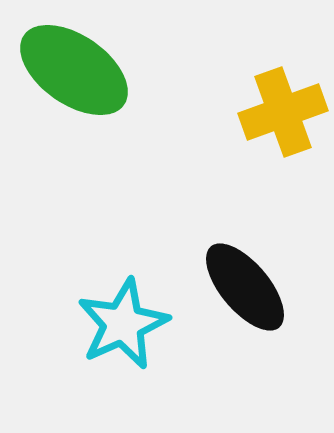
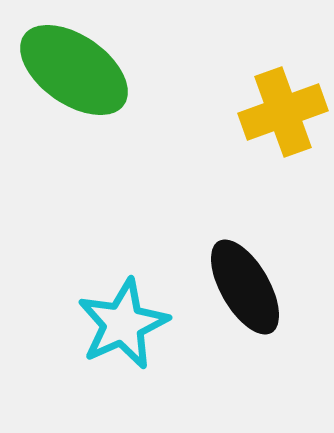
black ellipse: rotated 10 degrees clockwise
